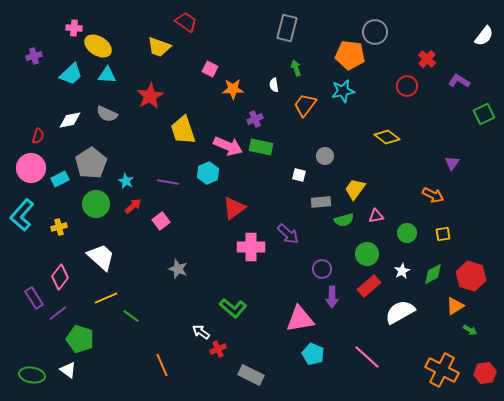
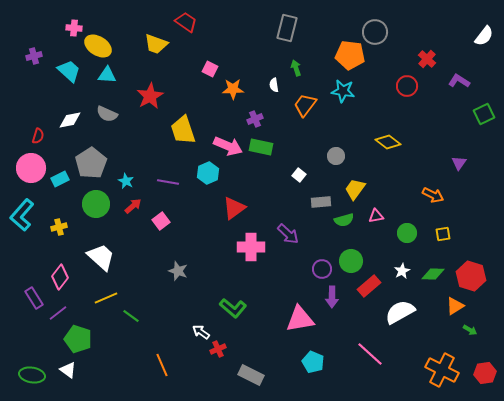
yellow trapezoid at (159, 47): moved 3 px left, 3 px up
cyan trapezoid at (71, 74): moved 2 px left, 3 px up; rotated 95 degrees counterclockwise
cyan star at (343, 91): rotated 20 degrees clockwise
yellow diamond at (387, 137): moved 1 px right, 5 px down
gray circle at (325, 156): moved 11 px right
purple triangle at (452, 163): moved 7 px right
white square at (299, 175): rotated 24 degrees clockwise
green circle at (367, 254): moved 16 px left, 7 px down
gray star at (178, 269): moved 2 px down
green diamond at (433, 274): rotated 30 degrees clockwise
green pentagon at (80, 339): moved 2 px left
cyan pentagon at (313, 354): moved 8 px down
pink line at (367, 357): moved 3 px right, 3 px up
